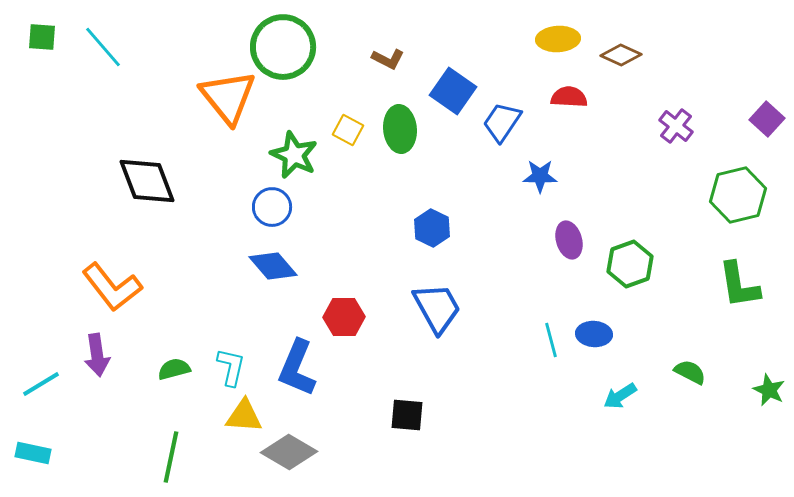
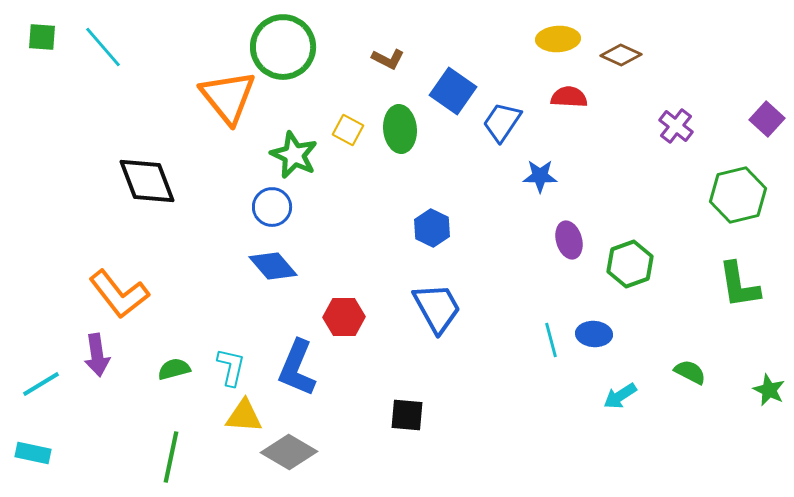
orange L-shape at (112, 287): moved 7 px right, 7 px down
